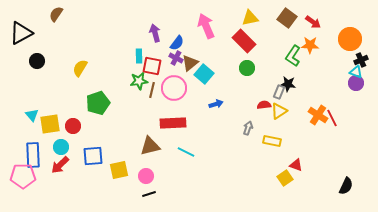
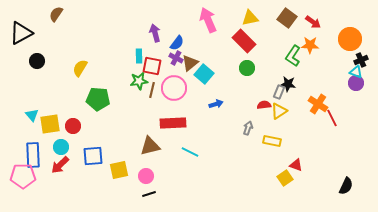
pink arrow at (206, 26): moved 2 px right, 6 px up
green pentagon at (98, 103): moved 4 px up; rotated 25 degrees clockwise
orange cross at (318, 115): moved 11 px up
cyan line at (186, 152): moved 4 px right
